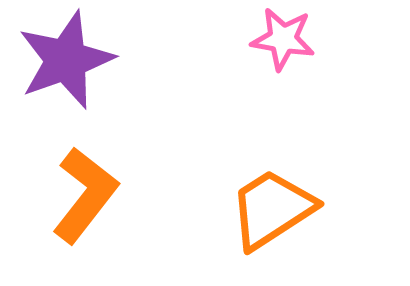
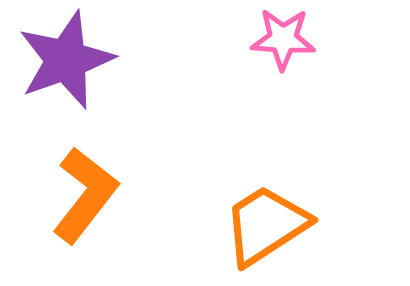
pink star: rotated 6 degrees counterclockwise
orange trapezoid: moved 6 px left, 16 px down
